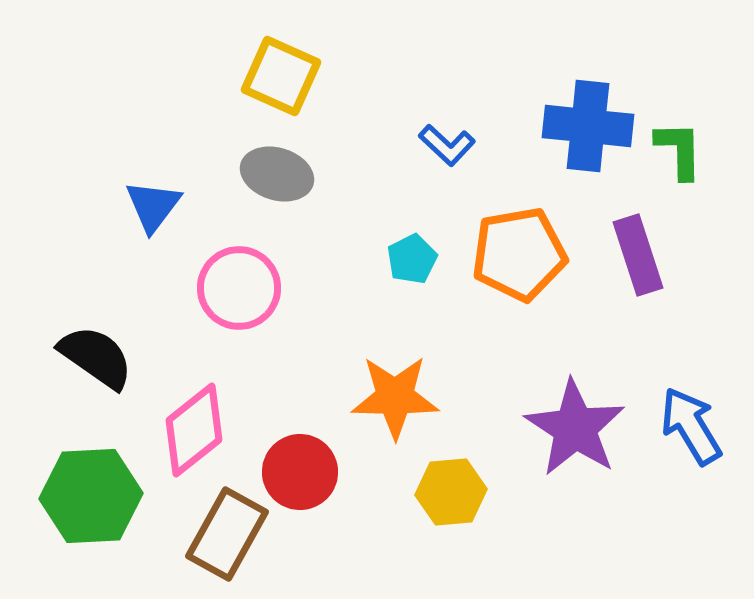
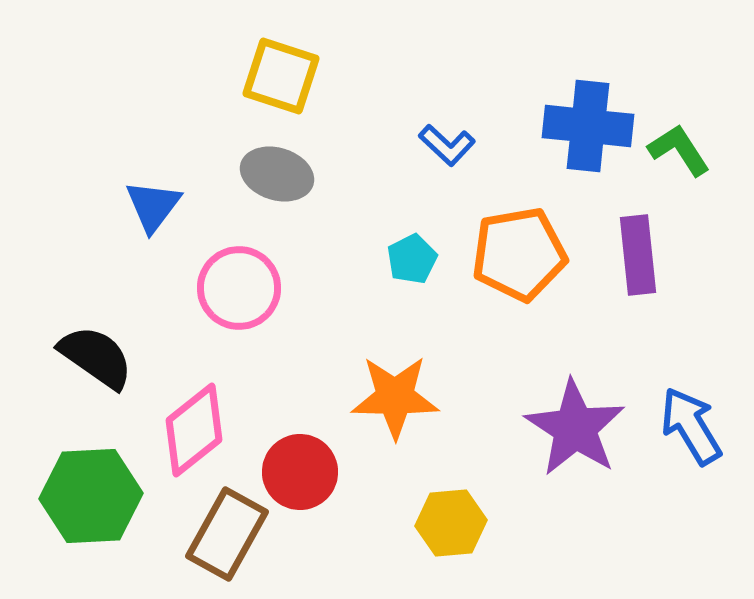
yellow square: rotated 6 degrees counterclockwise
green L-shape: rotated 32 degrees counterclockwise
purple rectangle: rotated 12 degrees clockwise
yellow hexagon: moved 31 px down
